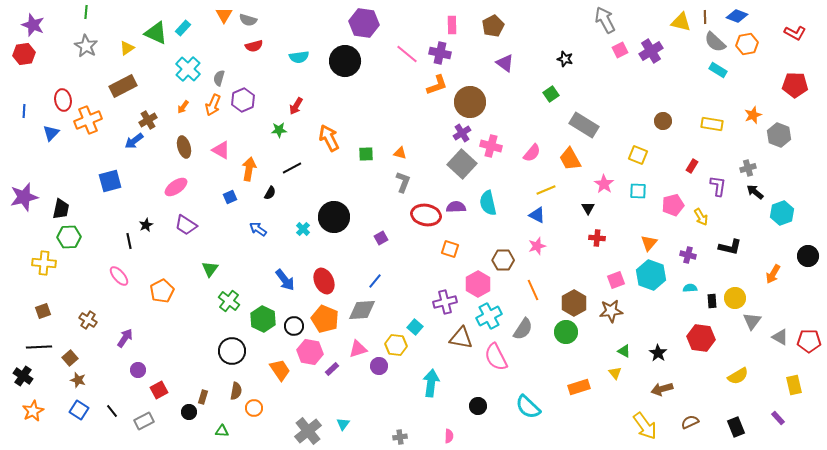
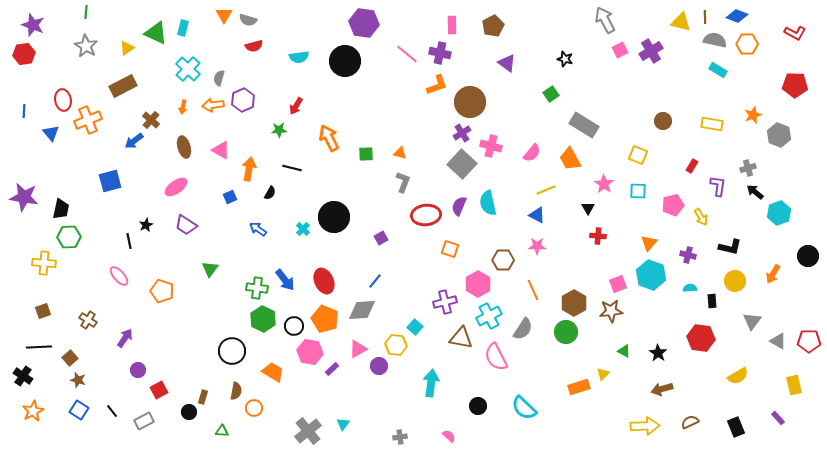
cyan rectangle at (183, 28): rotated 28 degrees counterclockwise
gray semicircle at (715, 42): moved 2 px up; rotated 150 degrees clockwise
orange hexagon at (747, 44): rotated 10 degrees clockwise
purple triangle at (505, 63): moved 2 px right
orange arrow at (213, 105): rotated 60 degrees clockwise
orange arrow at (183, 107): rotated 24 degrees counterclockwise
brown cross at (148, 120): moved 3 px right; rotated 18 degrees counterclockwise
blue triangle at (51, 133): rotated 24 degrees counterclockwise
black line at (292, 168): rotated 42 degrees clockwise
purple star at (24, 197): rotated 24 degrees clockwise
purple semicircle at (456, 207): moved 3 px right, 1 px up; rotated 66 degrees counterclockwise
cyan hexagon at (782, 213): moved 3 px left
red ellipse at (426, 215): rotated 16 degrees counterclockwise
red cross at (597, 238): moved 1 px right, 2 px up
pink star at (537, 246): rotated 18 degrees clockwise
pink square at (616, 280): moved 2 px right, 4 px down
orange pentagon at (162, 291): rotated 25 degrees counterclockwise
yellow circle at (735, 298): moved 17 px up
green cross at (229, 301): moved 28 px right, 13 px up; rotated 30 degrees counterclockwise
gray triangle at (780, 337): moved 2 px left, 4 px down
pink triangle at (358, 349): rotated 12 degrees counterclockwise
orange trapezoid at (280, 370): moved 7 px left, 2 px down; rotated 25 degrees counterclockwise
yellow triangle at (615, 373): moved 12 px left, 1 px down; rotated 24 degrees clockwise
cyan semicircle at (528, 407): moved 4 px left, 1 px down
yellow arrow at (645, 426): rotated 56 degrees counterclockwise
pink semicircle at (449, 436): rotated 48 degrees counterclockwise
